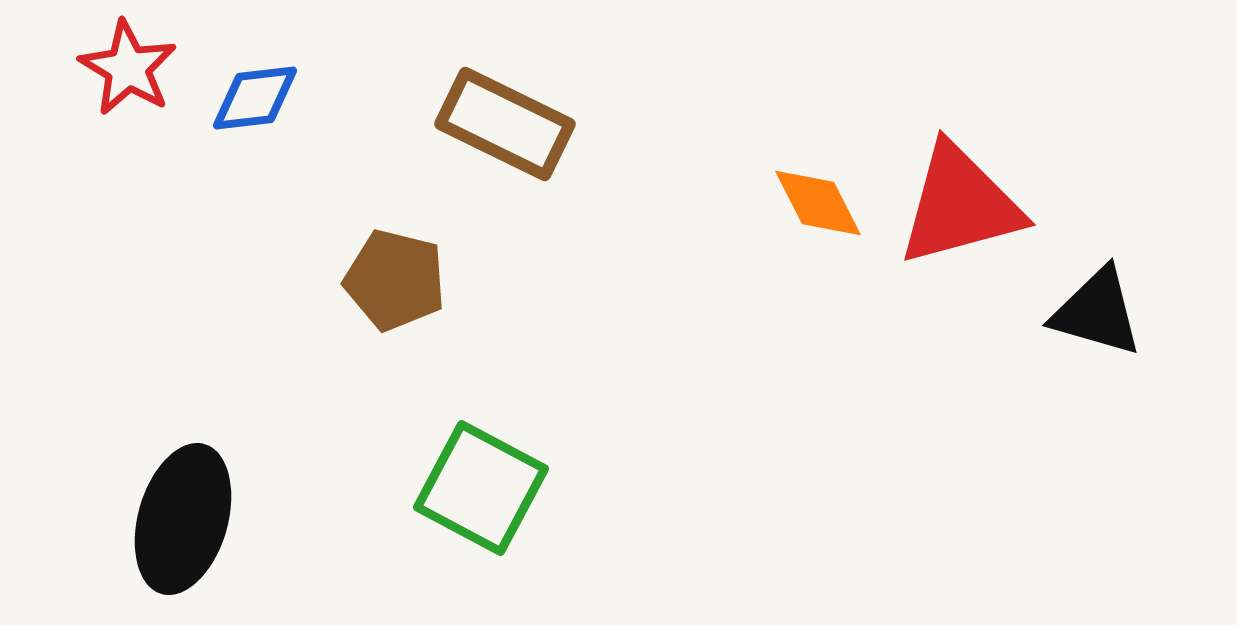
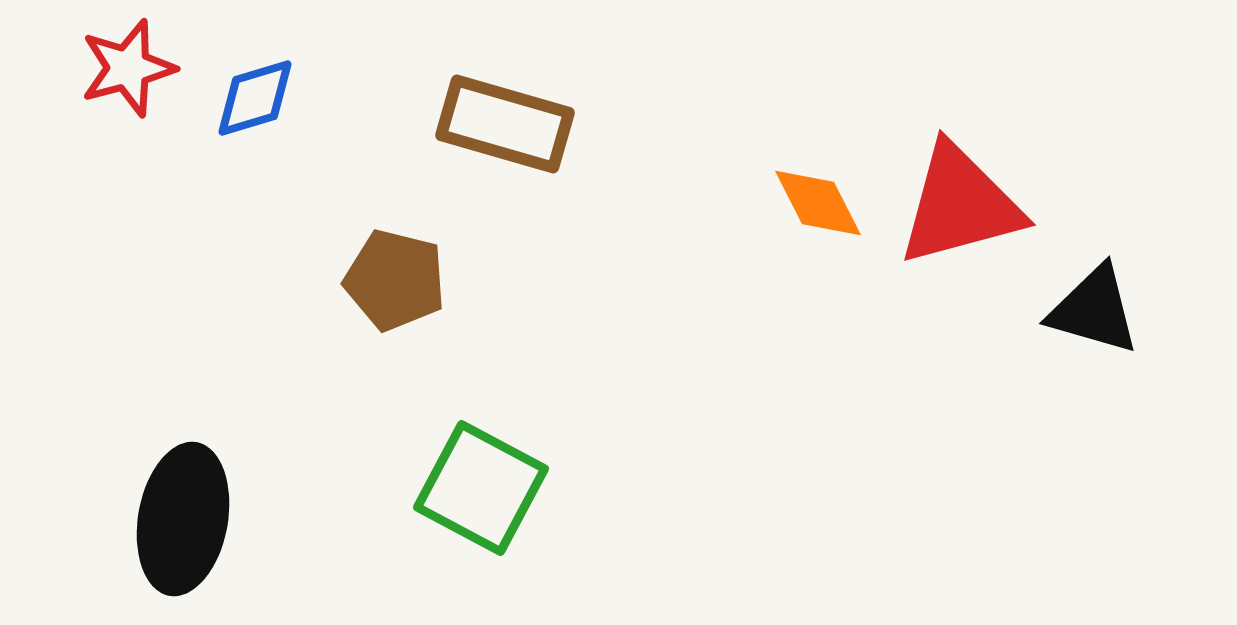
red star: rotated 26 degrees clockwise
blue diamond: rotated 10 degrees counterclockwise
brown rectangle: rotated 10 degrees counterclockwise
black triangle: moved 3 px left, 2 px up
black ellipse: rotated 6 degrees counterclockwise
